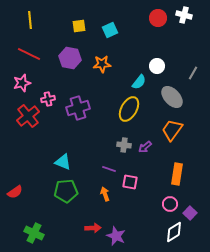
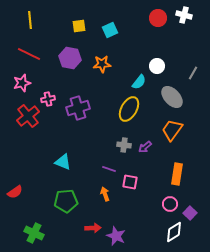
green pentagon: moved 10 px down
